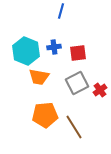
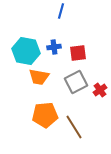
cyan hexagon: rotated 12 degrees counterclockwise
gray square: moved 1 px left, 1 px up
